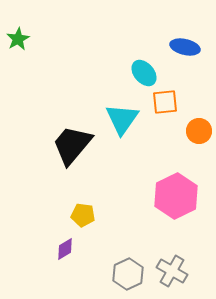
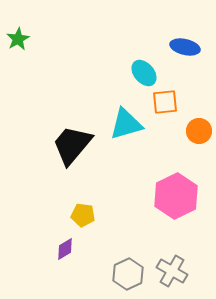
cyan triangle: moved 4 px right, 5 px down; rotated 39 degrees clockwise
